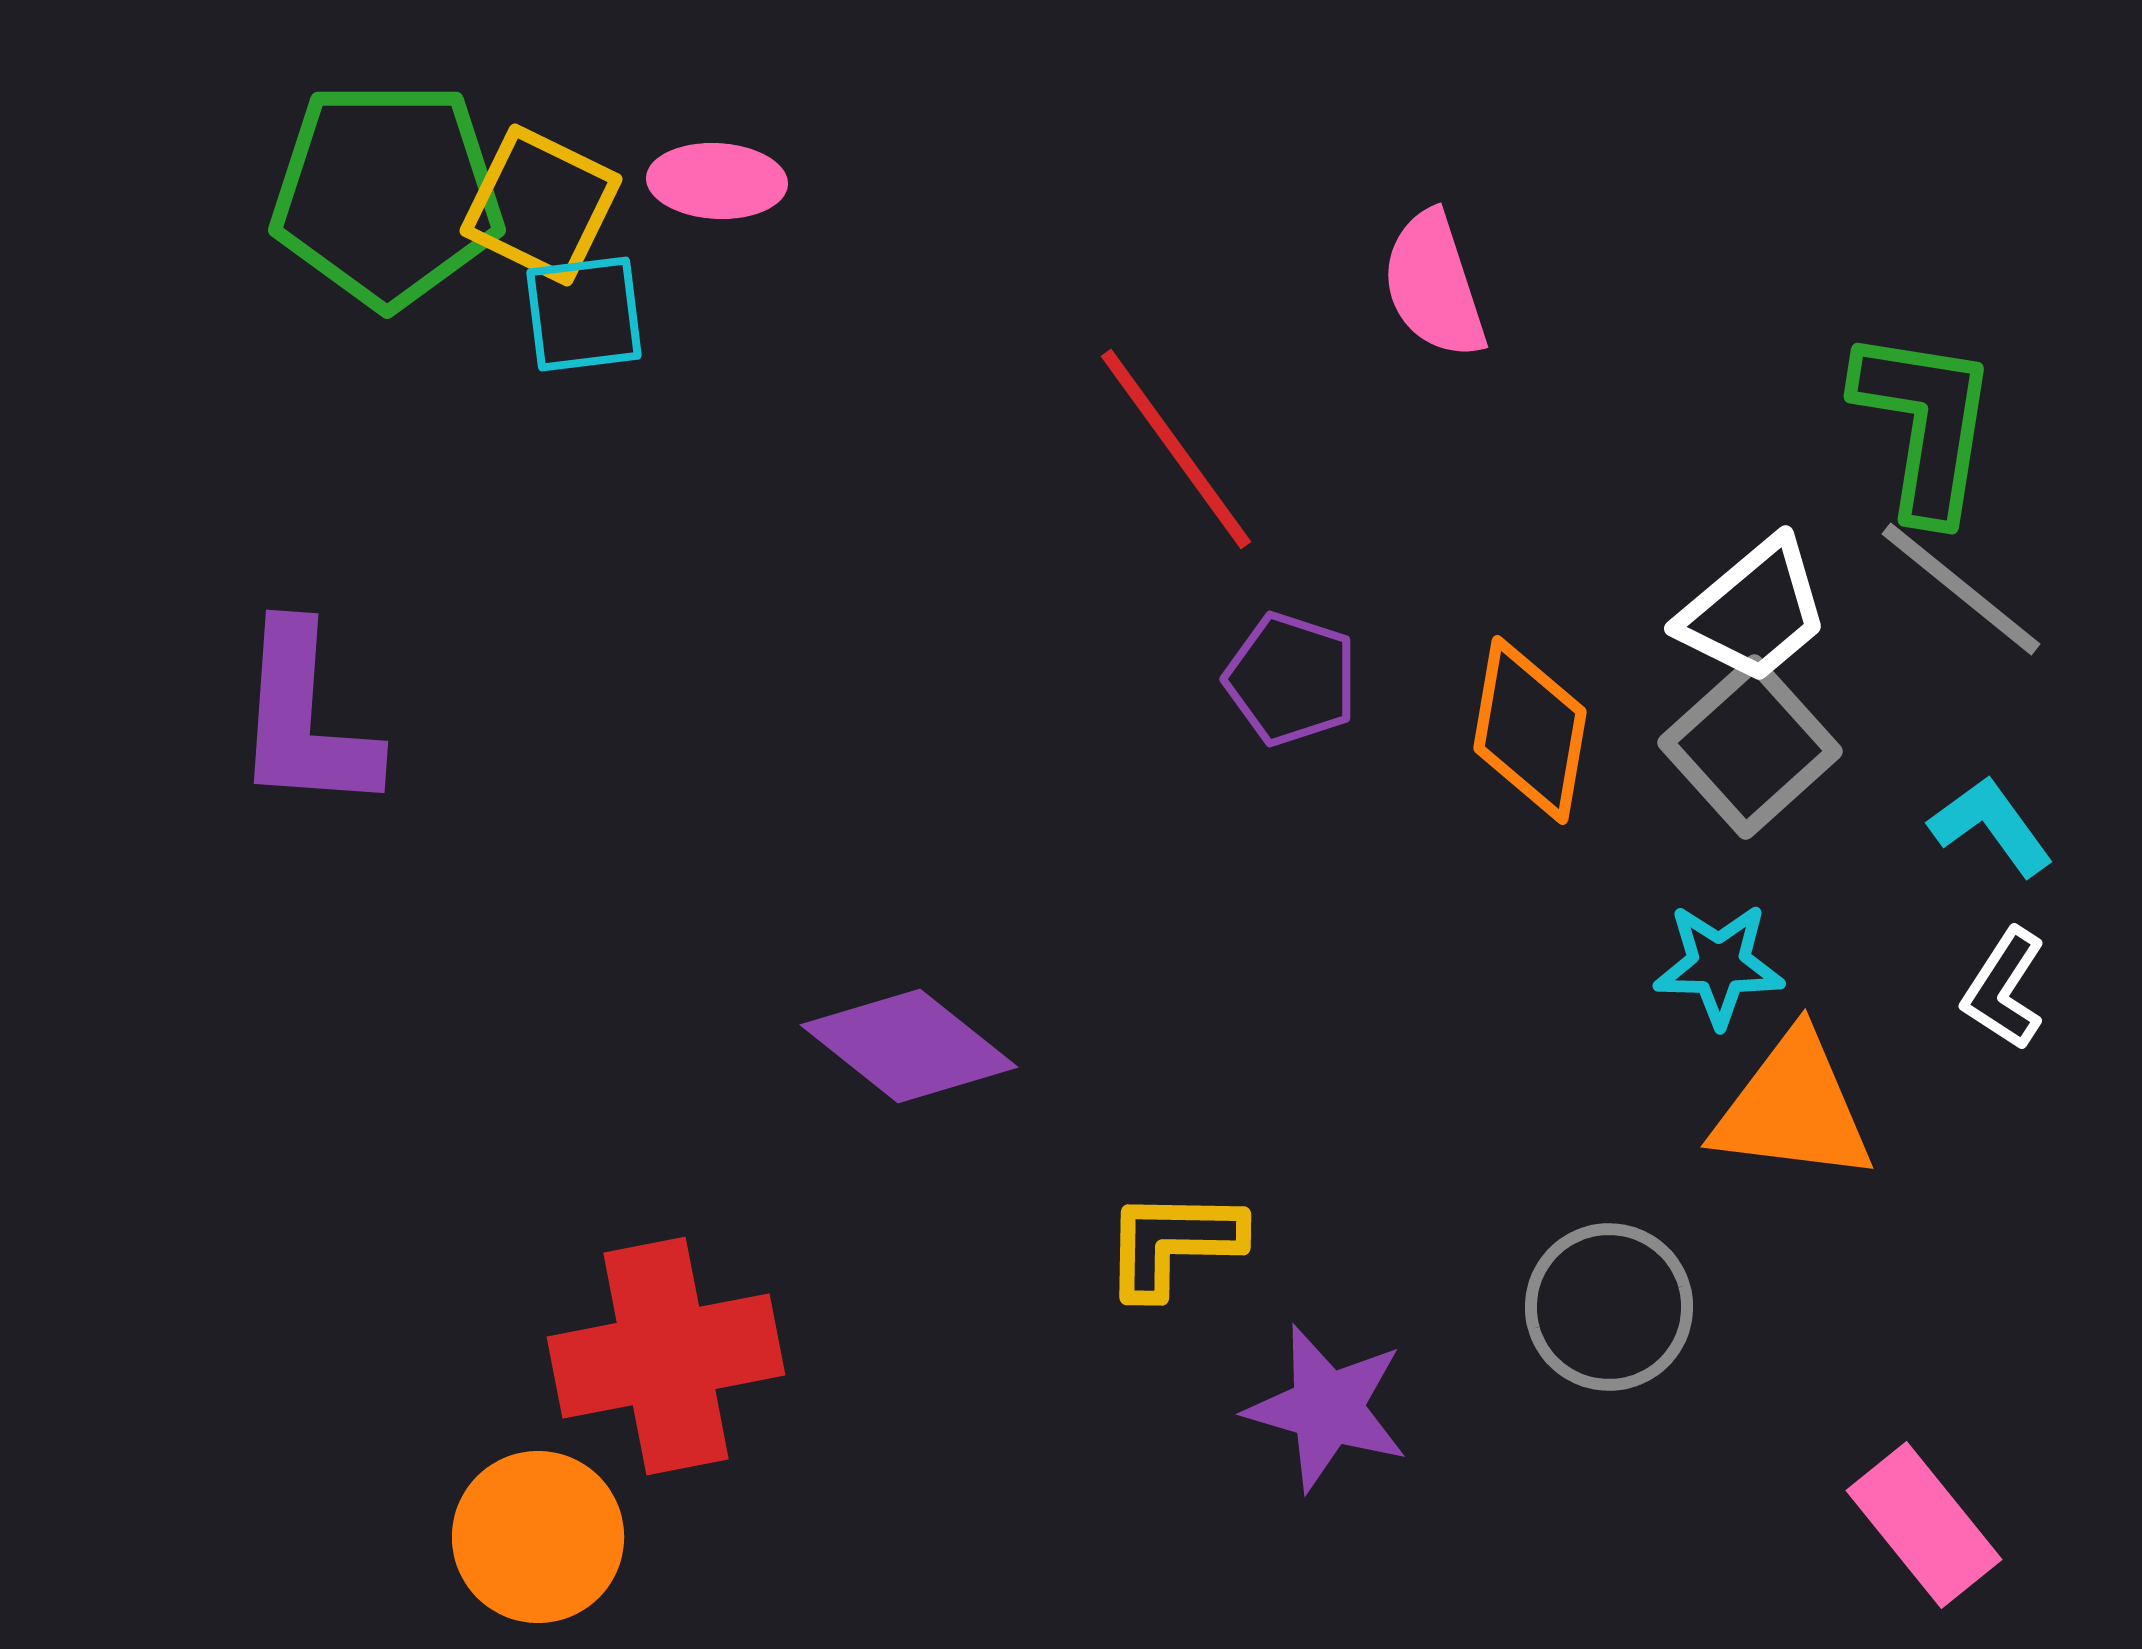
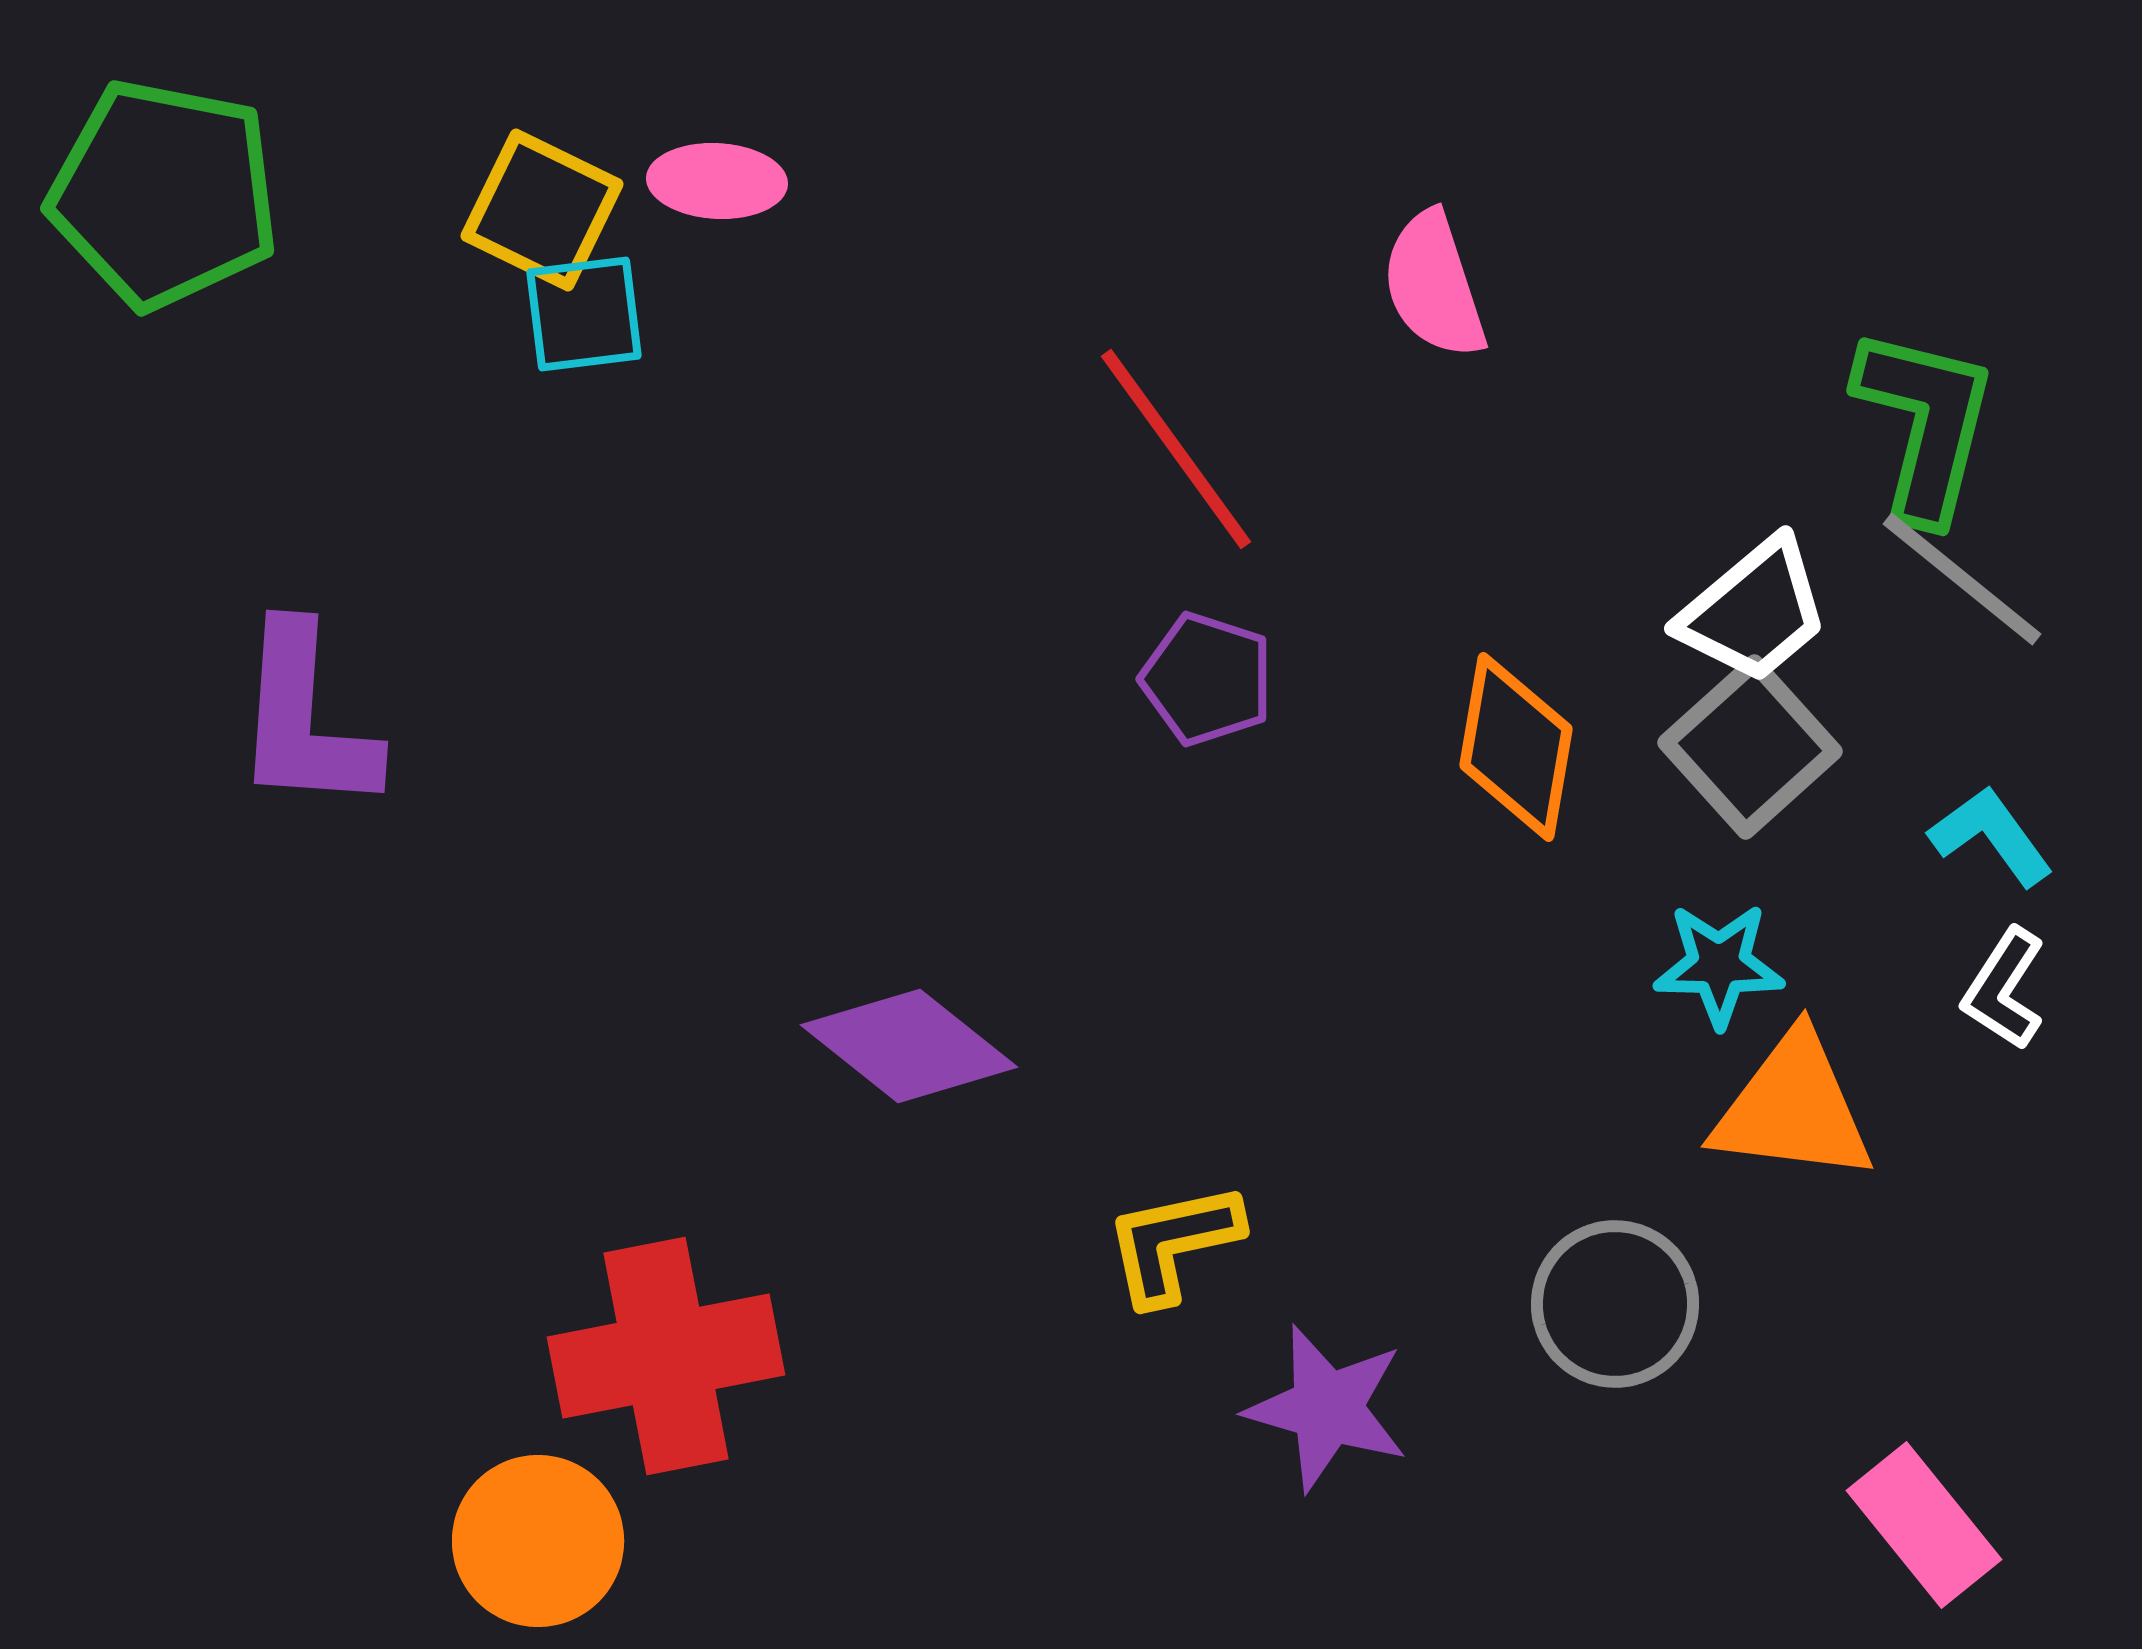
green pentagon: moved 223 px left; rotated 11 degrees clockwise
yellow square: moved 1 px right, 5 px down
green L-shape: rotated 5 degrees clockwise
gray line: moved 1 px right, 10 px up
purple pentagon: moved 84 px left
orange diamond: moved 14 px left, 17 px down
cyan L-shape: moved 10 px down
yellow L-shape: rotated 13 degrees counterclockwise
gray circle: moved 6 px right, 3 px up
orange circle: moved 4 px down
